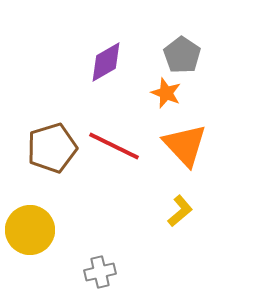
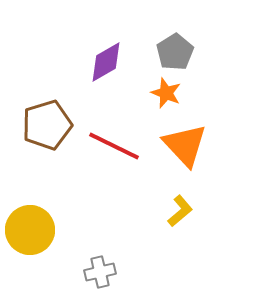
gray pentagon: moved 7 px left, 3 px up; rotated 6 degrees clockwise
brown pentagon: moved 5 px left, 23 px up
